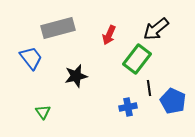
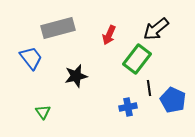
blue pentagon: moved 1 px up
